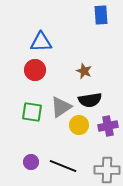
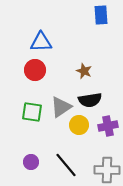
black line: moved 3 px right, 1 px up; rotated 28 degrees clockwise
